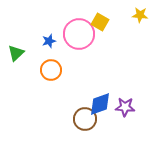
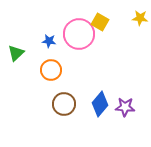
yellow star: moved 3 px down
blue star: rotated 24 degrees clockwise
blue diamond: rotated 30 degrees counterclockwise
brown circle: moved 21 px left, 15 px up
